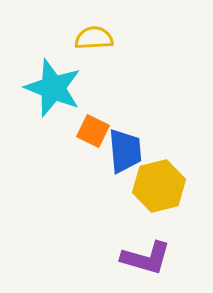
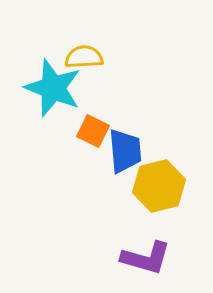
yellow semicircle: moved 10 px left, 19 px down
